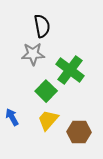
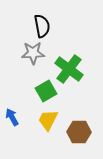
gray star: moved 1 px up
green cross: moved 1 px left, 1 px up
green square: rotated 15 degrees clockwise
yellow trapezoid: rotated 15 degrees counterclockwise
